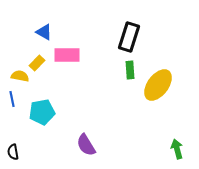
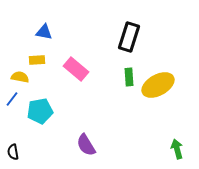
blue triangle: rotated 18 degrees counterclockwise
pink rectangle: moved 9 px right, 14 px down; rotated 40 degrees clockwise
yellow rectangle: moved 3 px up; rotated 42 degrees clockwise
green rectangle: moved 1 px left, 7 px down
yellow semicircle: moved 1 px down
yellow ellipse: rotated 24 degrees clockwise
blue line: rotated 49 degrees clockwise
cyan pentagon: moved 2 px left, 1 px up
